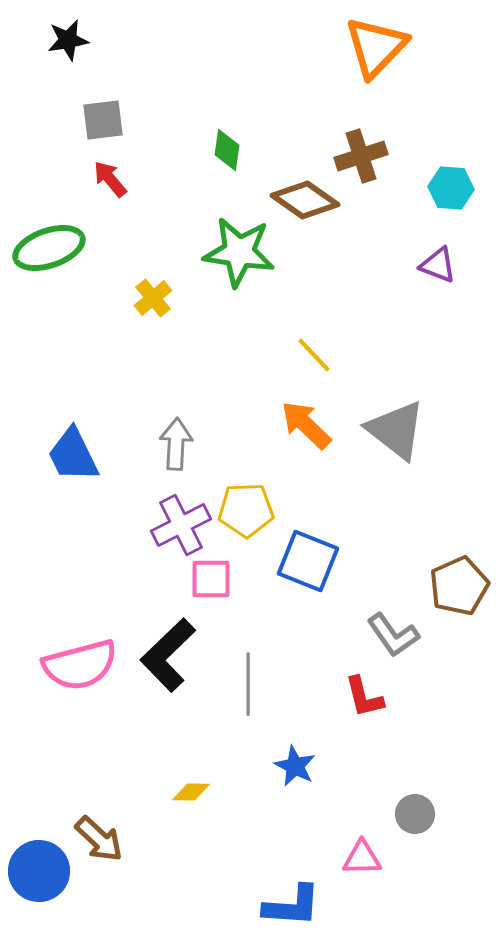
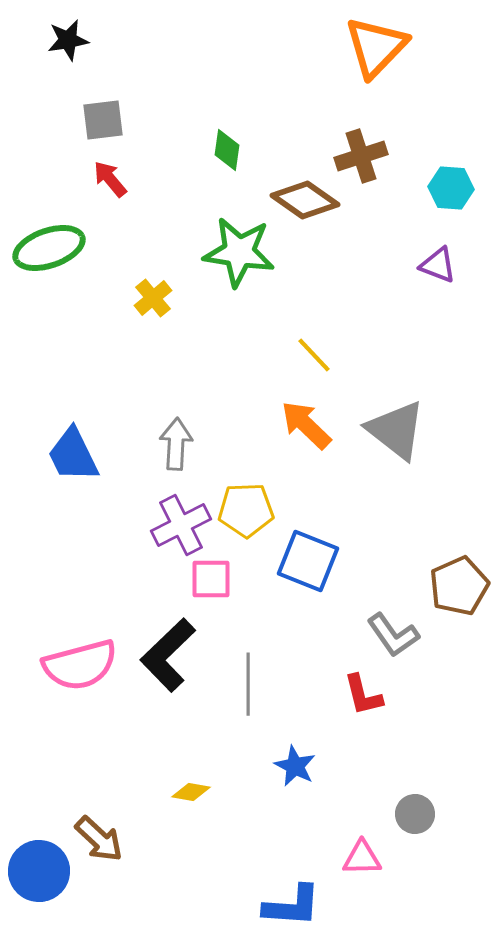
red L-shape: moved 1 px left, 2 px up
yellow diamond: rotated 9 degrees clockwise
